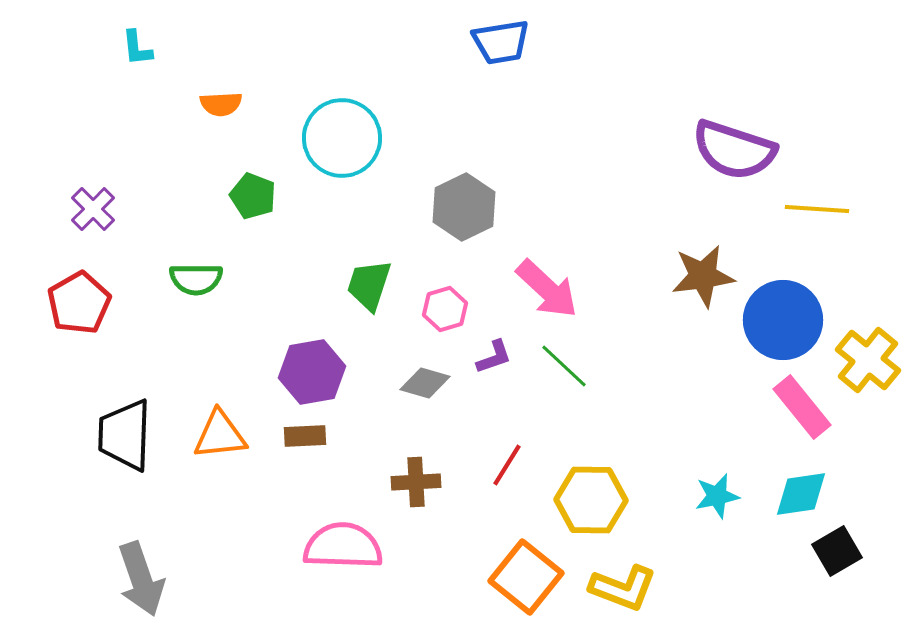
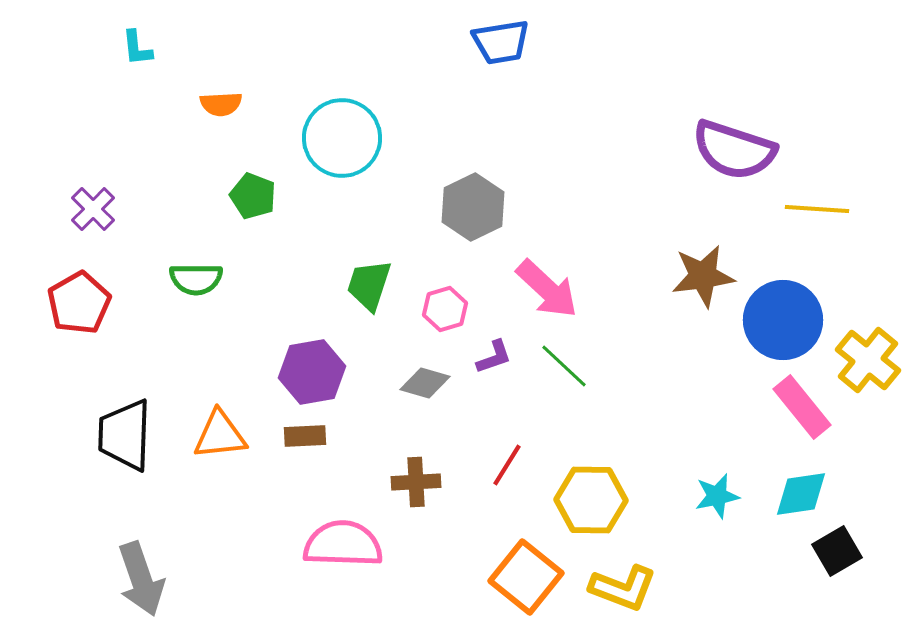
gray hexagon: moved 9 px right
pink semicircle: moved 2 px up
